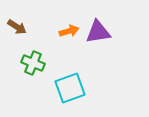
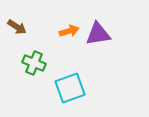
purple triangle: moved 2 px down
green cross: moved 1 px right
